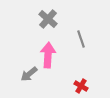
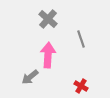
gray arrow: moved 1 px right, 3 px down
